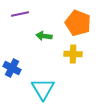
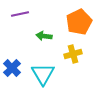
orange pentagon: moved 1 px right, 1 px up; rotated 25 degrees clockwise
yellow cross: rotated 18 degrees counterclockwise
blue cross: rotated 18 degrees clockwise
cyan triangle: moved 15 px up
